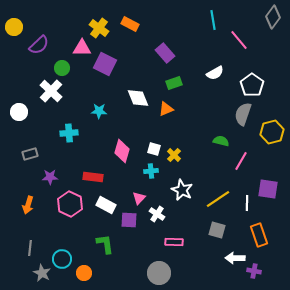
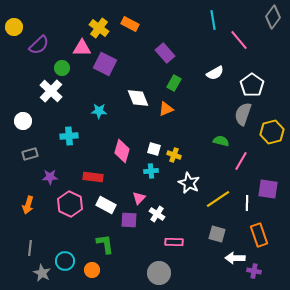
green rectangle at (174, 83): rotated 42 degrees counterclockwise
white circle at (19, 112): moved 4 px right, 9 px down
cyan cross at (69, 133): moved 3 px down
yellow cross at (174, 155): rotated 24 degrees counterclockwise
white star at (182, 190): moved 7 px right, 7 px up
gray square at (217, 230): moved 4 px down
cyan circle at (62, 259): moved 3 px right, 2 px down
orange circle at (84, 273): moved 8 px right, 3 px up
